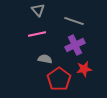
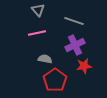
pink line: moved 1 px up
red star: moved 3 px up
red pentagon: moved 4 px left, 1 px down
